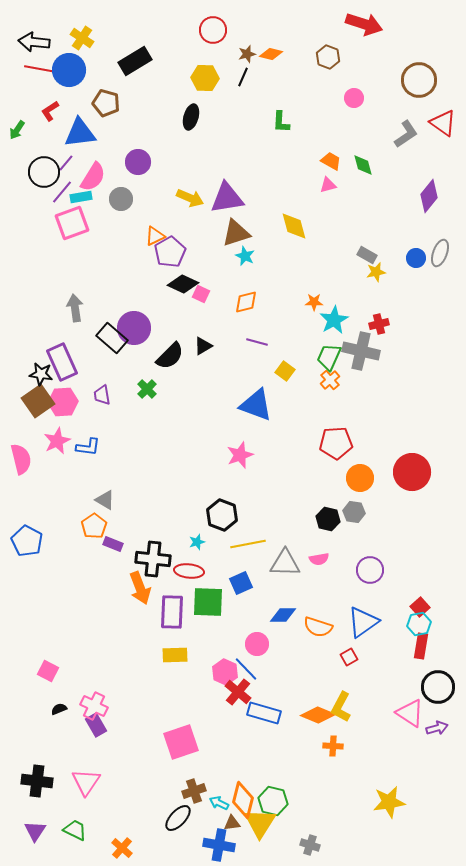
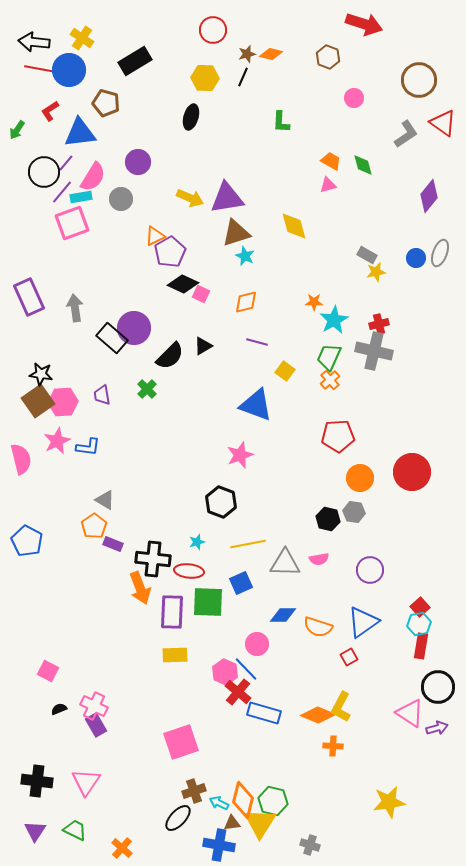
gray cross at (361, 351): moved 13 px right
purple rectangle at (62, 362): moved 33 px left, 65 px up
red pentagon at (336, 443): moved 2 px right, 7 px up
black hexagon at (222, 515): moved 1 px left, 13 px up
